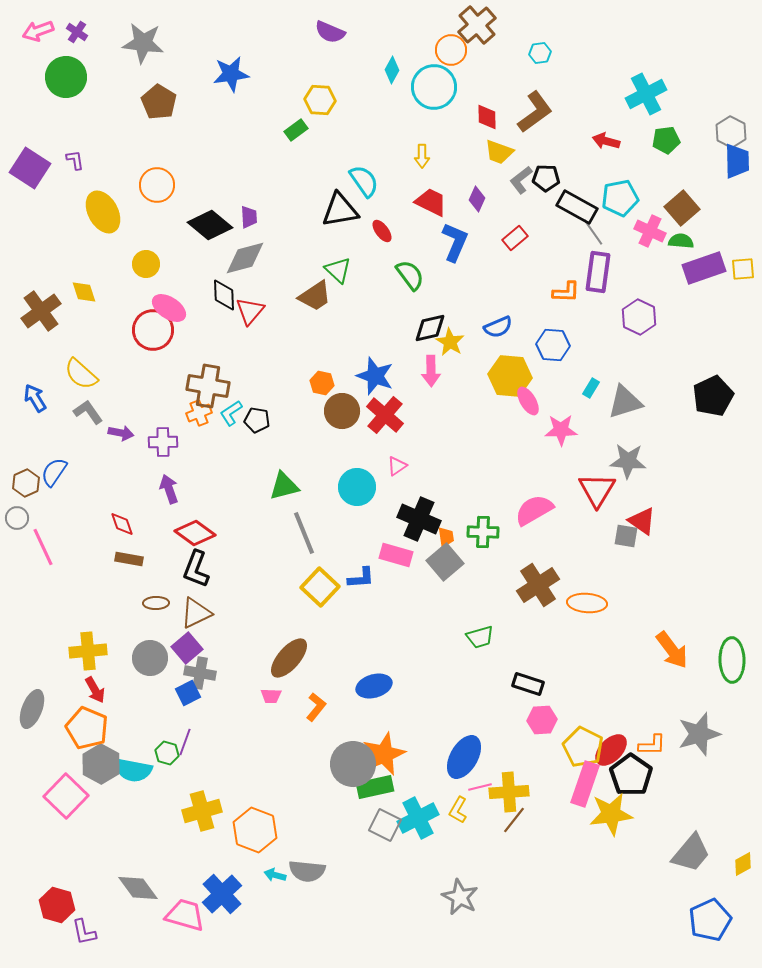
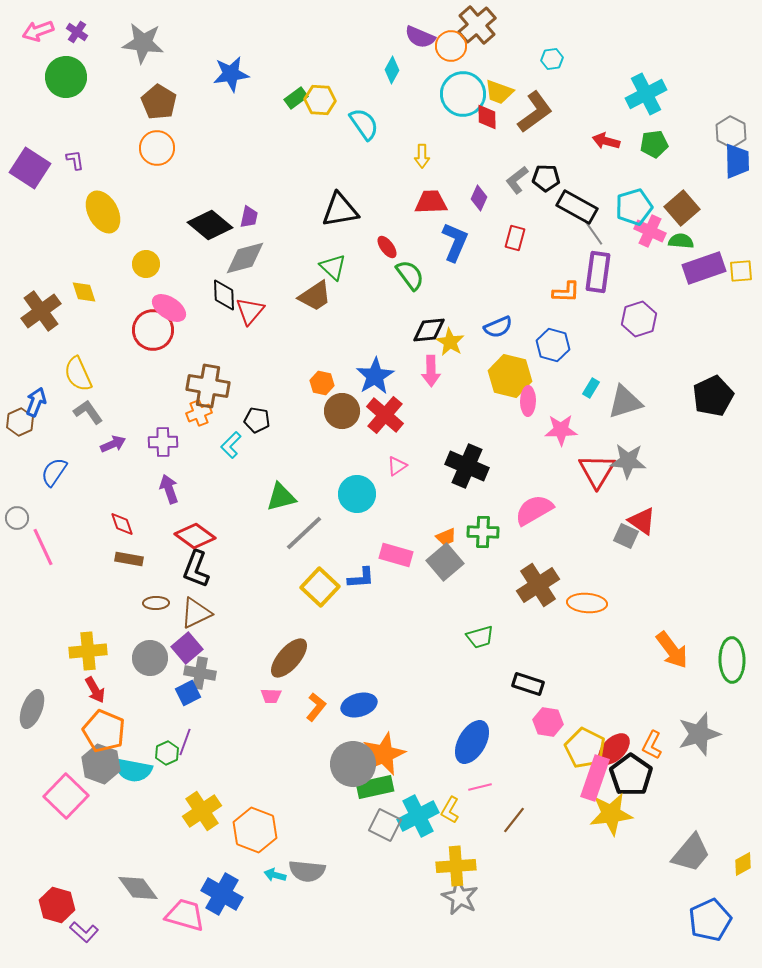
purple semicircle at (330, 32): moved 90 px right, 5 px down
orange circle at (451, 50): moved 4 px up
cyan hexagon at (540, 53): moved 12 px right, 6 px down
cyan circle at (434, 87): moved 29 px right, 7 px down
green rectangle at (296, 130): moved 32 px up
green pentagon at (666, 140): moved 12 px left, 4 px down
yellow trapezoid at (499, 152): moved 60 px up
gray L-shape at (521, 180): moved 4 px left
cyan semicircle at (364, 181): moved 57 px up
orange circle at (157, 185): moved 37 px up
cyan pentagon at (620, 198): moved 14 px right, 9 px down; rotated 6 degrees counterclockwise
purple diamond at (477, 199): moved 2 px right, 1 px up
red trapezoid at (431, 202): rotated 28 degrees counterclockwise
purple trapezoid at (249, 217): rotated 15 degrees clockwise
red ellipse at (382, 231): moved 5 px right, 16 px down
red rectangle at (515, 238): rotated 35 degrees counterclockwise
yellow square at (743, 269): moved 2 px left, 2 px down
green triangle at (338, 270): moved 5 px left, 3 px up
purple hexagon at (639, 317): moved 2 px down; rotated 16 degrees clockwise
black diamond at (430, 328): moved 1 px left, 2 px down; rotated 8 degrees clockwise
blue hexagon at (553, 345): rotated 12 degrees clockwise
yellow semicircle at (81, 374): moved 3 px left; rotated 24 degrees clockwise
blue star at (375, 376): rotated 21 degrees clockwise
yellow hexagon at (510, 376): rotated 9 degrees clockwise
blue arrow at (35, 398): moved 1 px right, 4 px down; rotated 52 degrees clockwise
pink ellipse at (528, 401): rotated 32 degrees clockwise
cyan L-shape at (231, 413): moved 32 px down; rotated 12 degrees counterclockwise
purple arrow at (121, 433): moved 8 px left, 11 px down; rotated 35 degrees counterclockwise
brown hexagon at (26, 483): moved 6 px left, 61 px up
green triangle at (284, 486): moved 3 px left, 11 px down
cyan circle at (357, 487): moved 7 px down
red triangle at (597, 490): moved 19 px up
black cross at (419, 519): moved 48 px right, 53 px up
red diamond at (195, 533): moved 3 px down
gray line at (304, 533): rotated 69 degrees clockwise
gray square at (626, 536): rotated 15 degrees clockwise
orange trapezoid at (446, 537): rotated 75 degrees clockwise
blue ellipse at (374, 686): moved 15 px left, 19 px down
pink hexagon at (542, 720): moved 6 px right, 2 px down; rotated 12 degrees clockwise
orange pentagon at (87, 728): moved 17 px right, 3 px down
orange L-shape at (652, 745): rotated 116 degrees clockwise
yellow pentagon at (583, 747): moved 2 px right, 1 px down
red ellipse at (611, 750): moved 3 px right, 1 px up
green hexagon at (167, 753): rotated 20 degrees clockwise
blue ellipse at (464, 757): moved 8 px right, 15 px up
gray hexagon at (101, 764): rotated 9 degrees counterclockwise
pink rectangle at (585, 784): moved 10 px right, 6 px up
yellow cross at (509, 792): moved 53 px left, 74 px down
yellow L-shape at (458, 810): moved 8 px left
yellow cross at (202, 811): rotated 18 degrees counterclockwise
cyan cross at (418, 818): moved 2 px up
blue cross at (222, 894): rotated 18 degrees counterclockwise
purple L-shape at (84, 932): rotated 36 degrees counterclockwise
